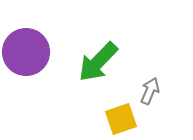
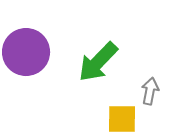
gray arrow: rotated 12 degrees counterclockwise
yellow square: moved 1 px right; rotated 20 degrees clockwise
